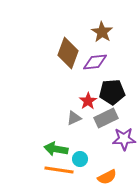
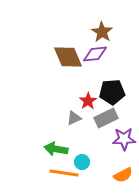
brown diamond: moved 4 px down; rotated 44 degrees counterclockwise
purple diamond: moved 8 px up
cyan circle: moved 2 px right, 3 px down
orange line: moved 5 px right, 3 px down
orange semicircle: moved 16 px right, 2 px up
